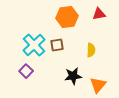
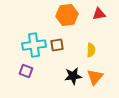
orange hexagon: moved 2 px up
cyan cross: rotated 35 degrees clockwise
purple square: rotated 24 degrees counterclockwise
orange triangle: moved 3 px left, 8 px up
